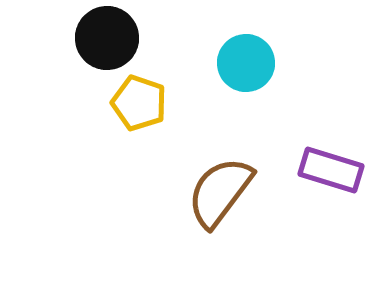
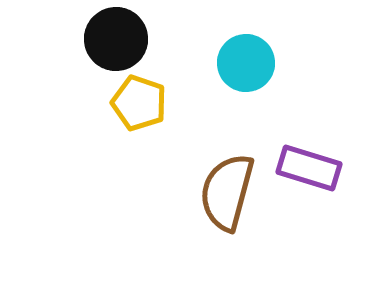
black circle: moved 9 px right, 1 px down
purple rectangle: moved 22 px left, 2 px up
brown semicircle: moved 7 px right; rotated 22 degrees counterclockwise
